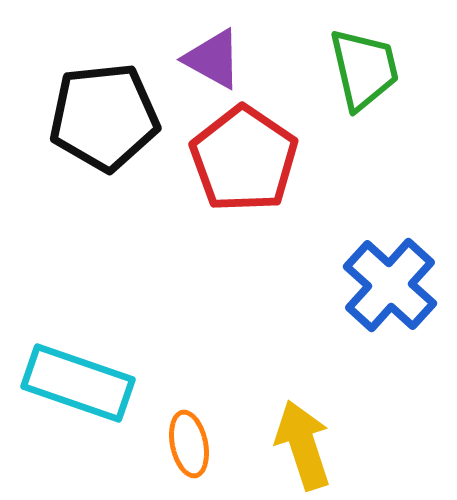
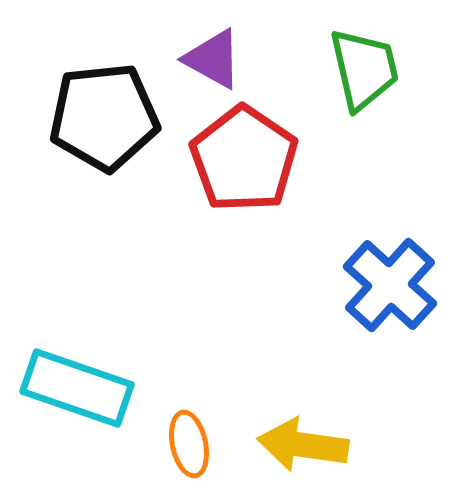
cyan rectangle: moved 1 px left, 5 px down
yellow arrow: rotated 64 degrees counterclockwise
